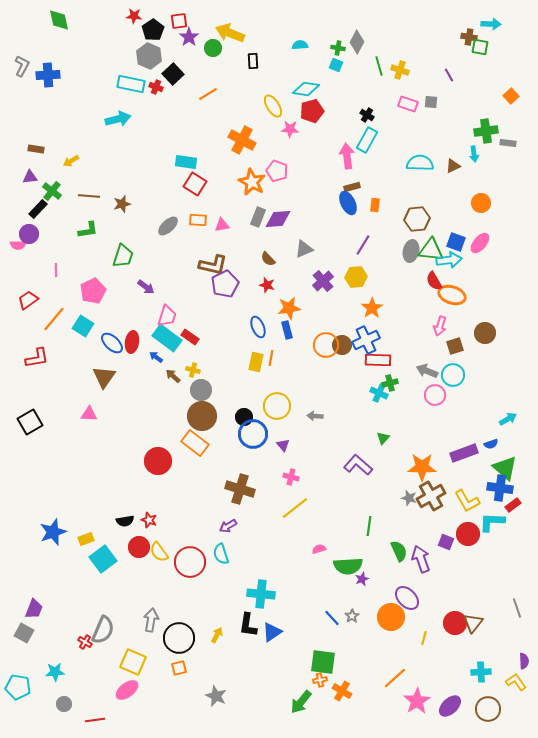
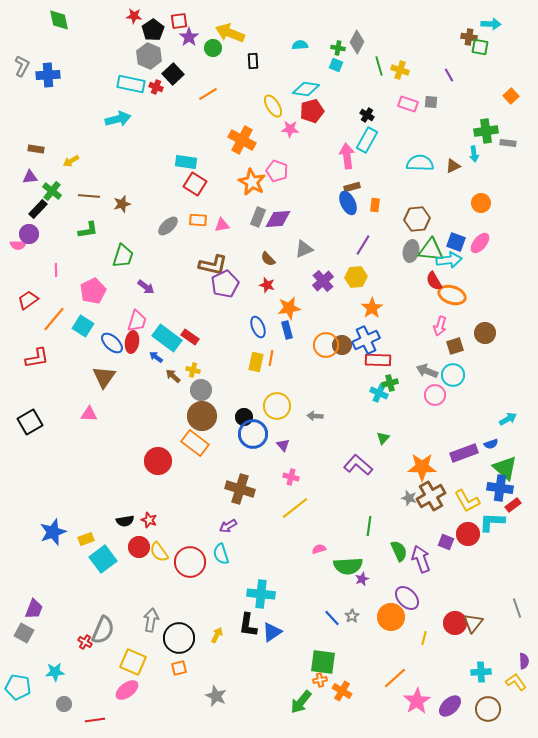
pink trapezoid at (167, 316): moved 30 px left, 5 px down
